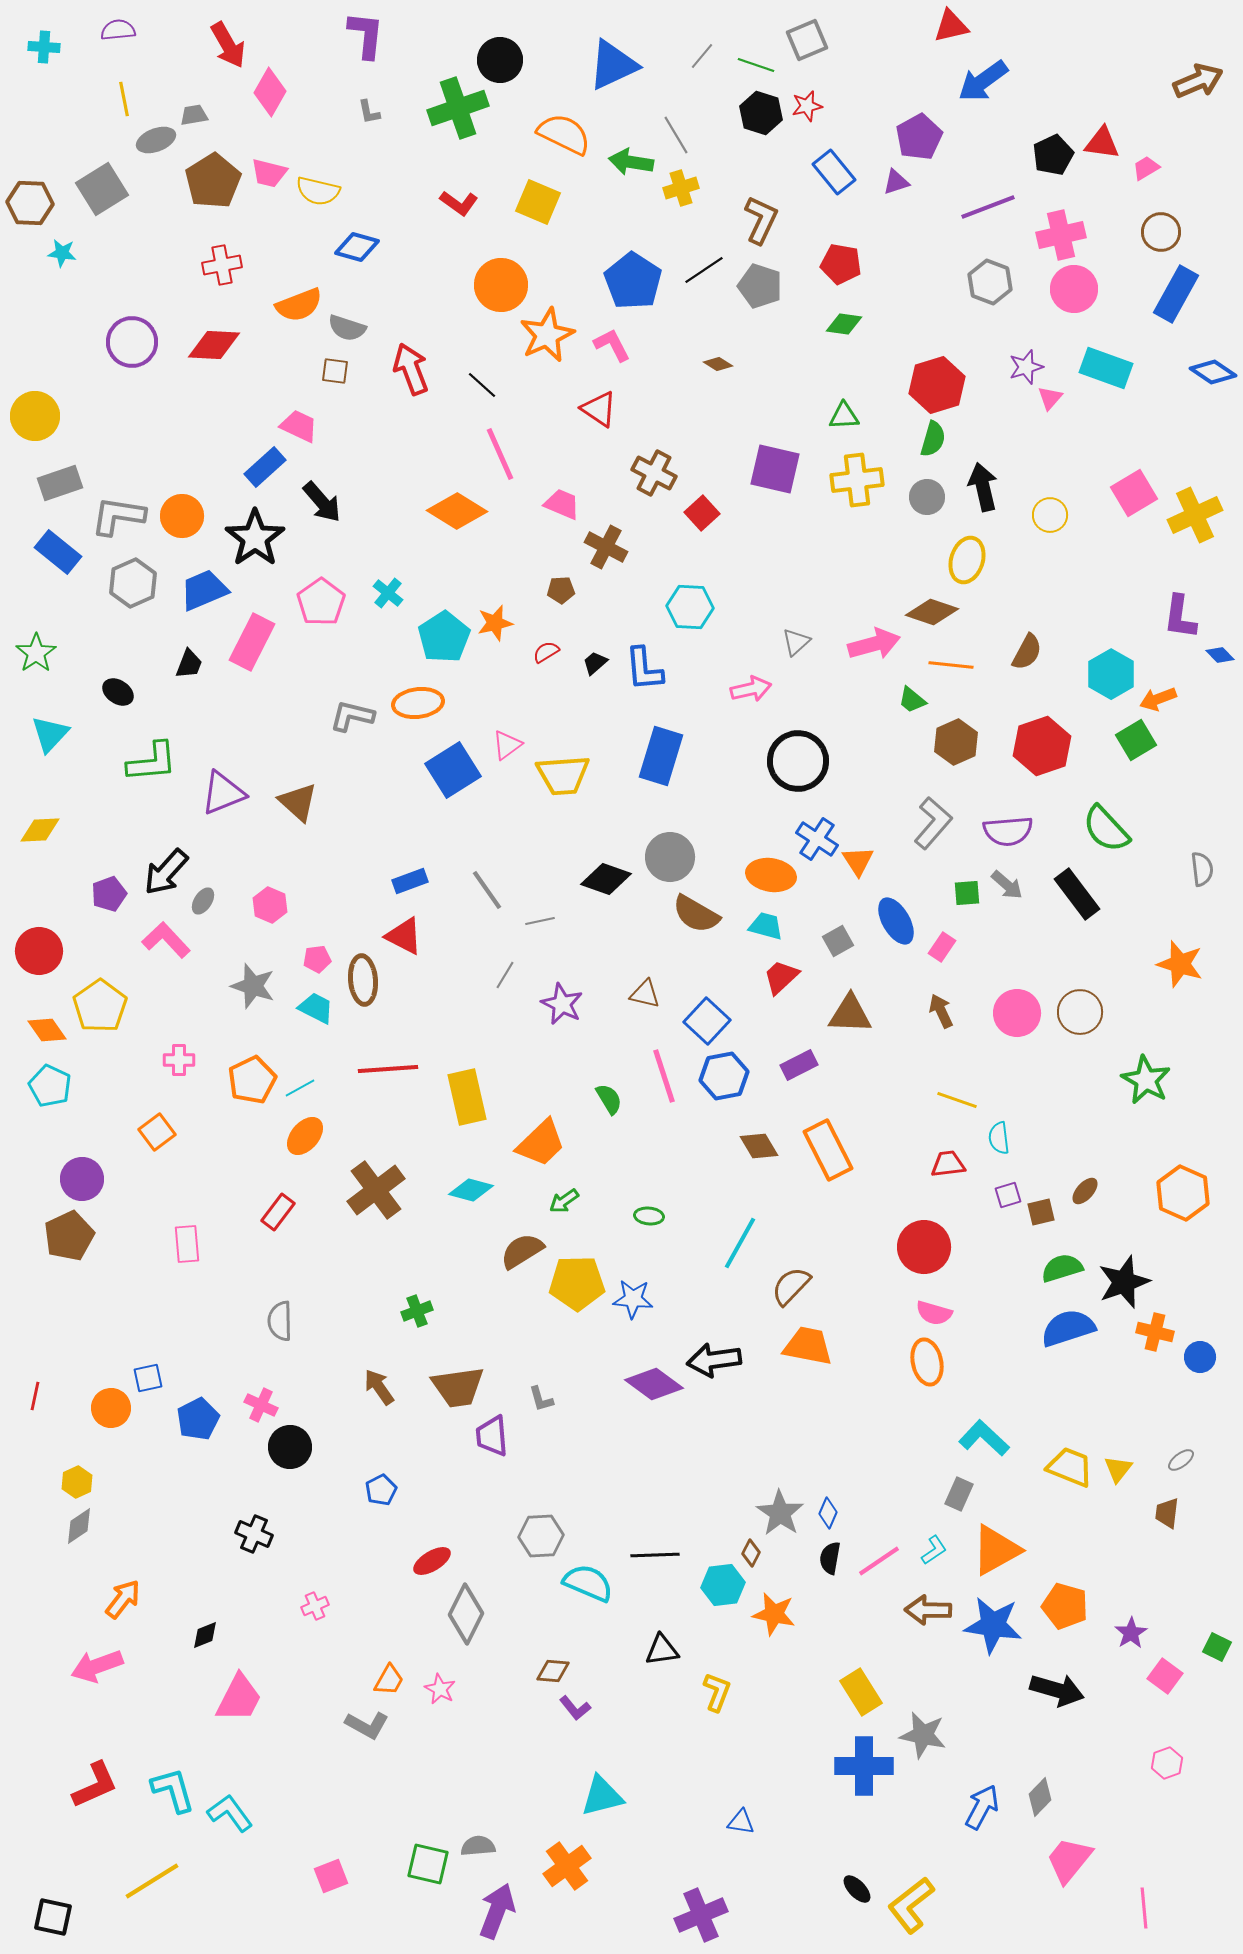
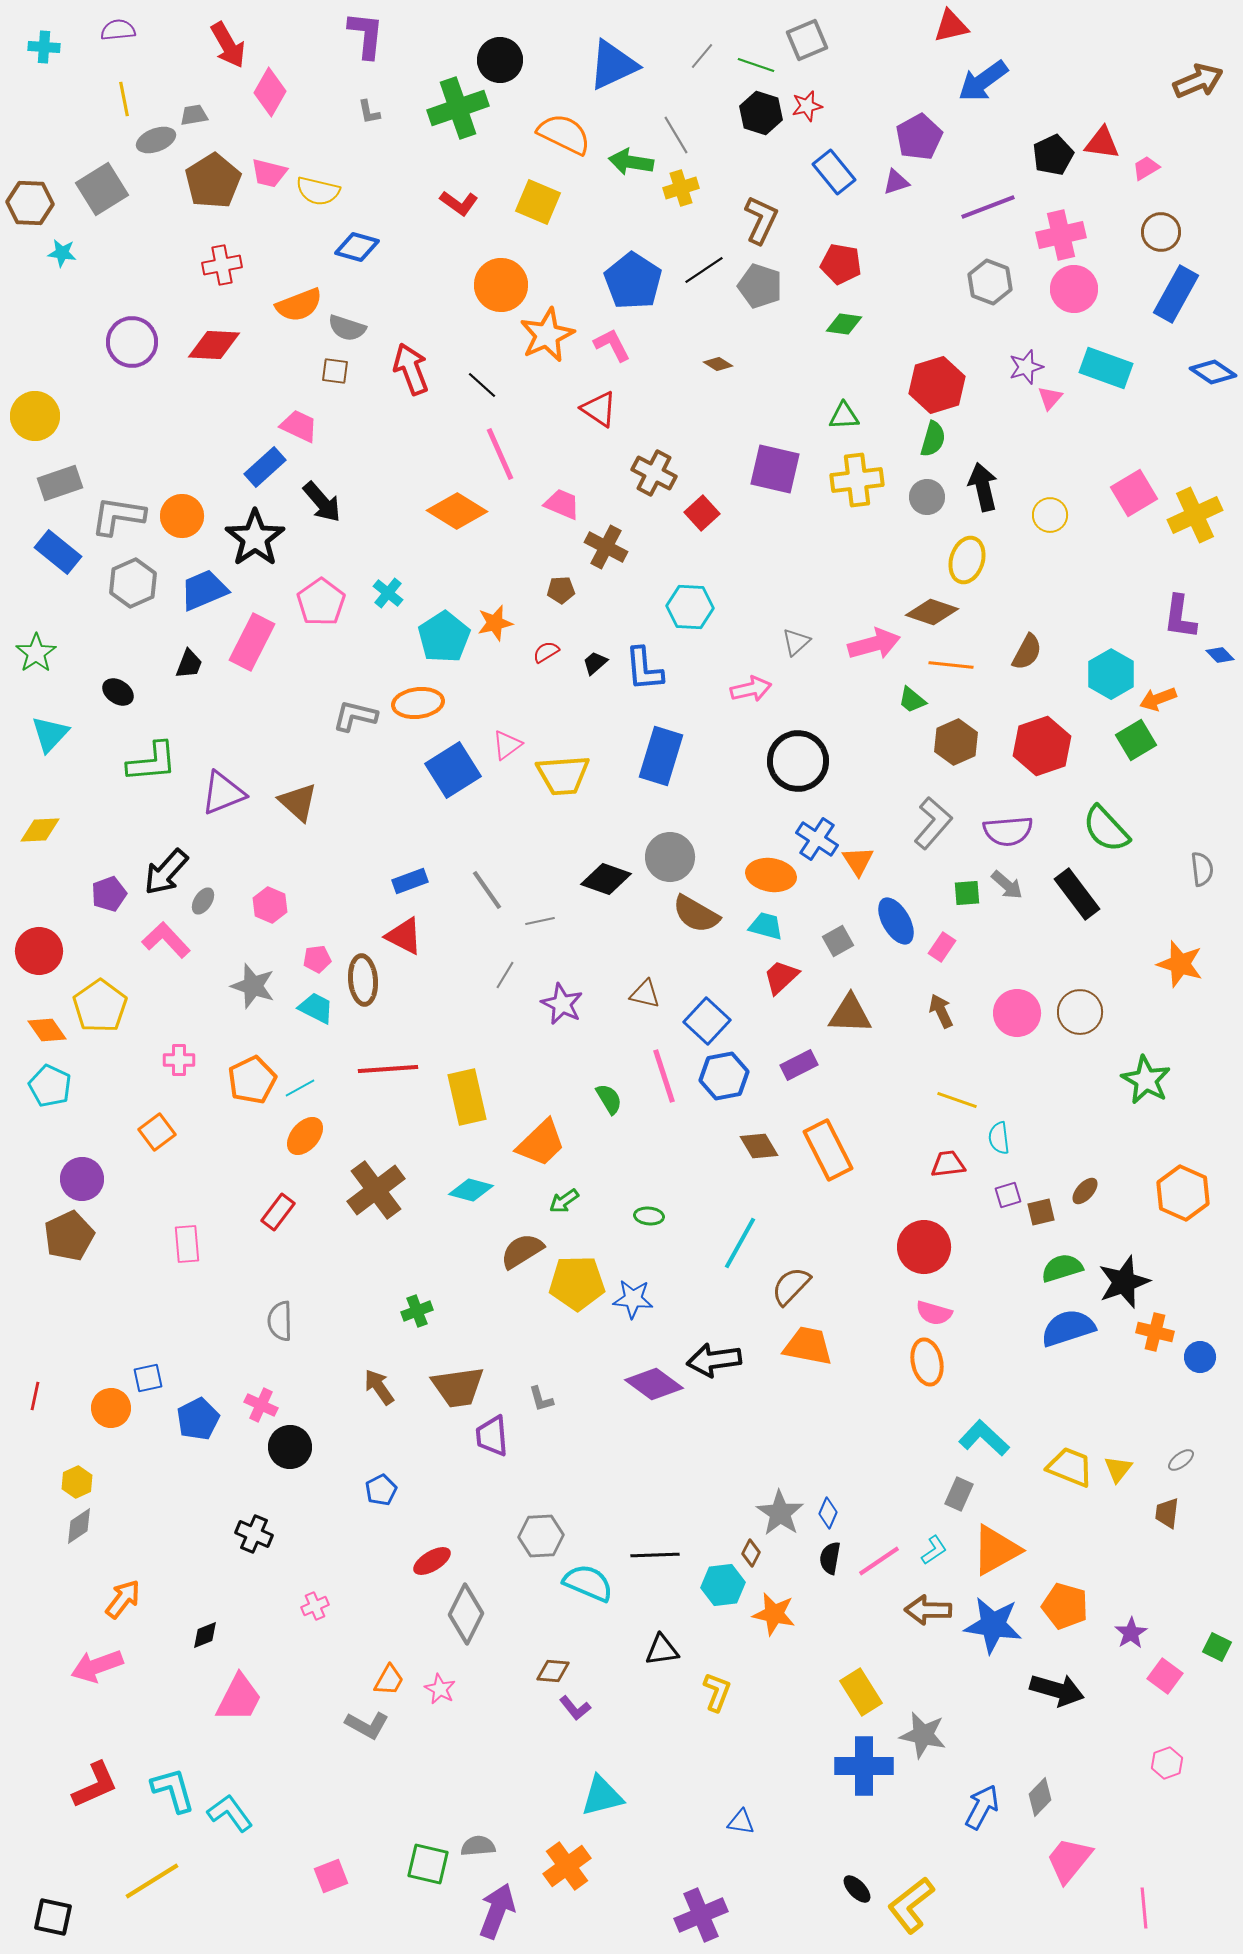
gray L-shape at (352, 716): moved 3 px right
